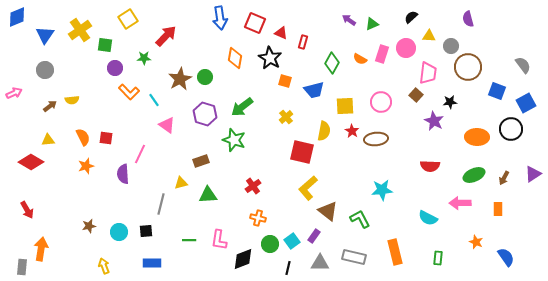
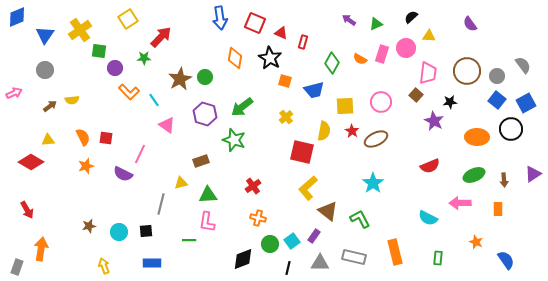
purple semicircle at (468, 19): moved 2 px right, 5 px down; rotated 21 degrees counterclockwise
green triangle at (372, 24): moved 4 px right
red arrow at (166, 36): moved 5 px left, 1 px down
green square at (105, 45): moved 6 px left, 6 px down
gray circle at (451, 46): moved 46 px right, 30 px down
brown circle at (468, 67): moved 1 px left, 4 px down
blue square at (497, 91): moved 9 px down; rotated 18 degrees clockwise
brown ellipse at (376, 139): rotated 20 degrees counterclockwise
red semicircle at (430, 166): rotated 24 degrees counterclockwise
purple semicircle at (123, 174): rotated 60 degrees counterclockwise
brown arrow at (504, 178): moved 2 px down; rotated 32 degrees counterclockwise
cyan star at (382, 190): moved 9 px left, 7 px up; rotated 30 degrees counterclockwise
pink L-shape at (219, 240): moved 12 px left, 18 px up
blue semicircle at (506, 257): moved 3 px down
gray rectangle at (22, 267): moved 5 px left; rotated 14 degrees clockwise
